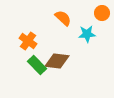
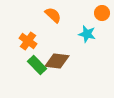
orange semicircle: moved 10 px left, 3 px up
cyan star: rotated 18 degrees clockwise
